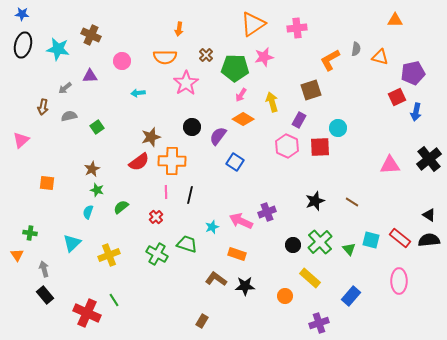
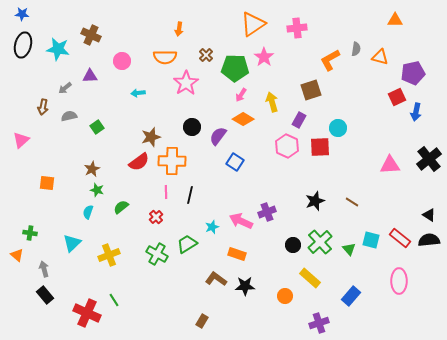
pink star at (264, 57): rotated 24 degrees counterclockwise
green trapezoid at (187, 244): rotated 50 degrees counterclockwise
orange triangle at (17, 255): rotated 16 degrees counterclockwise
